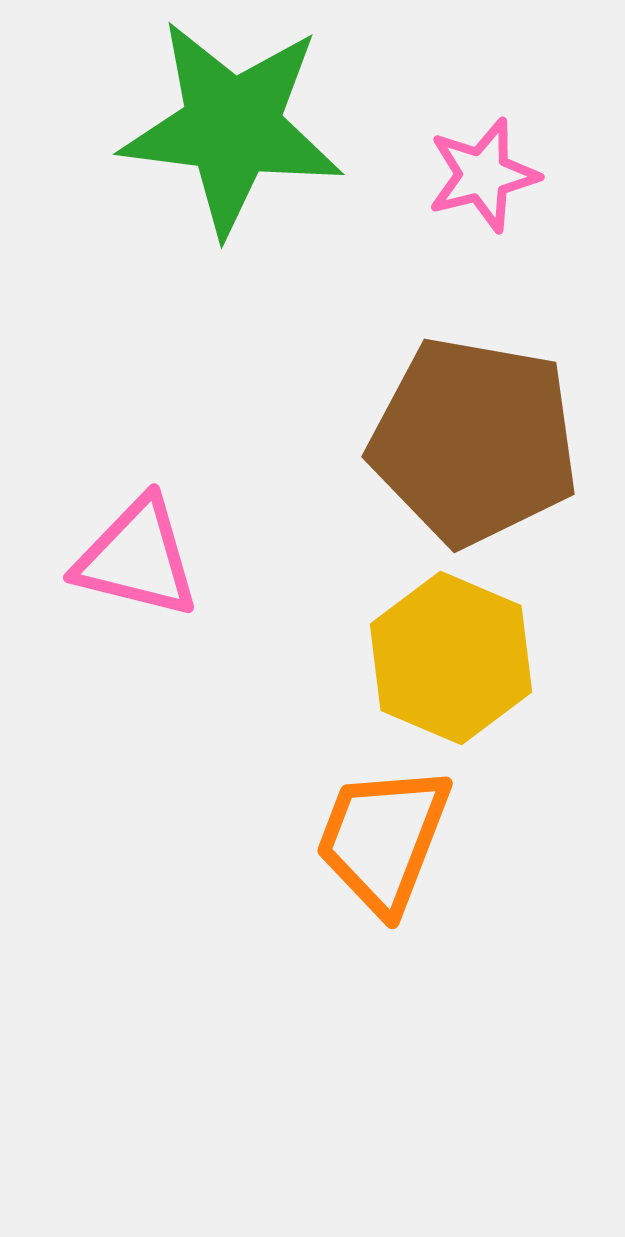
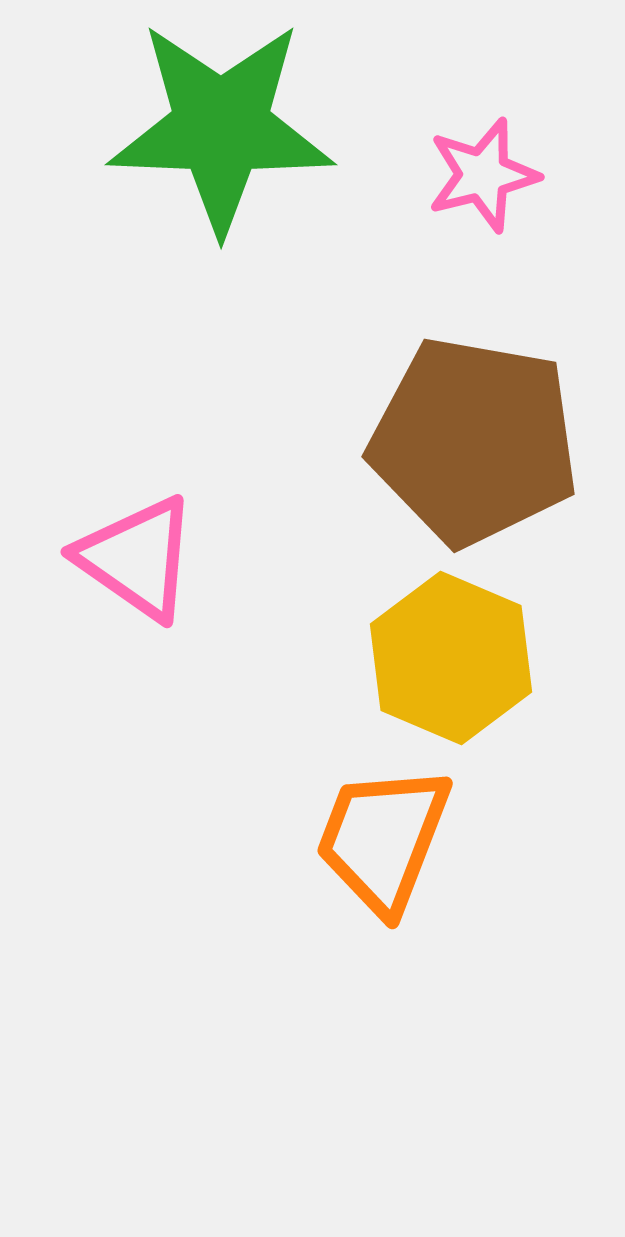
green star: moved 11 px left; rotated 5 degrees counterclockwise
pink triangle: rotated 21 degrees clockwise
